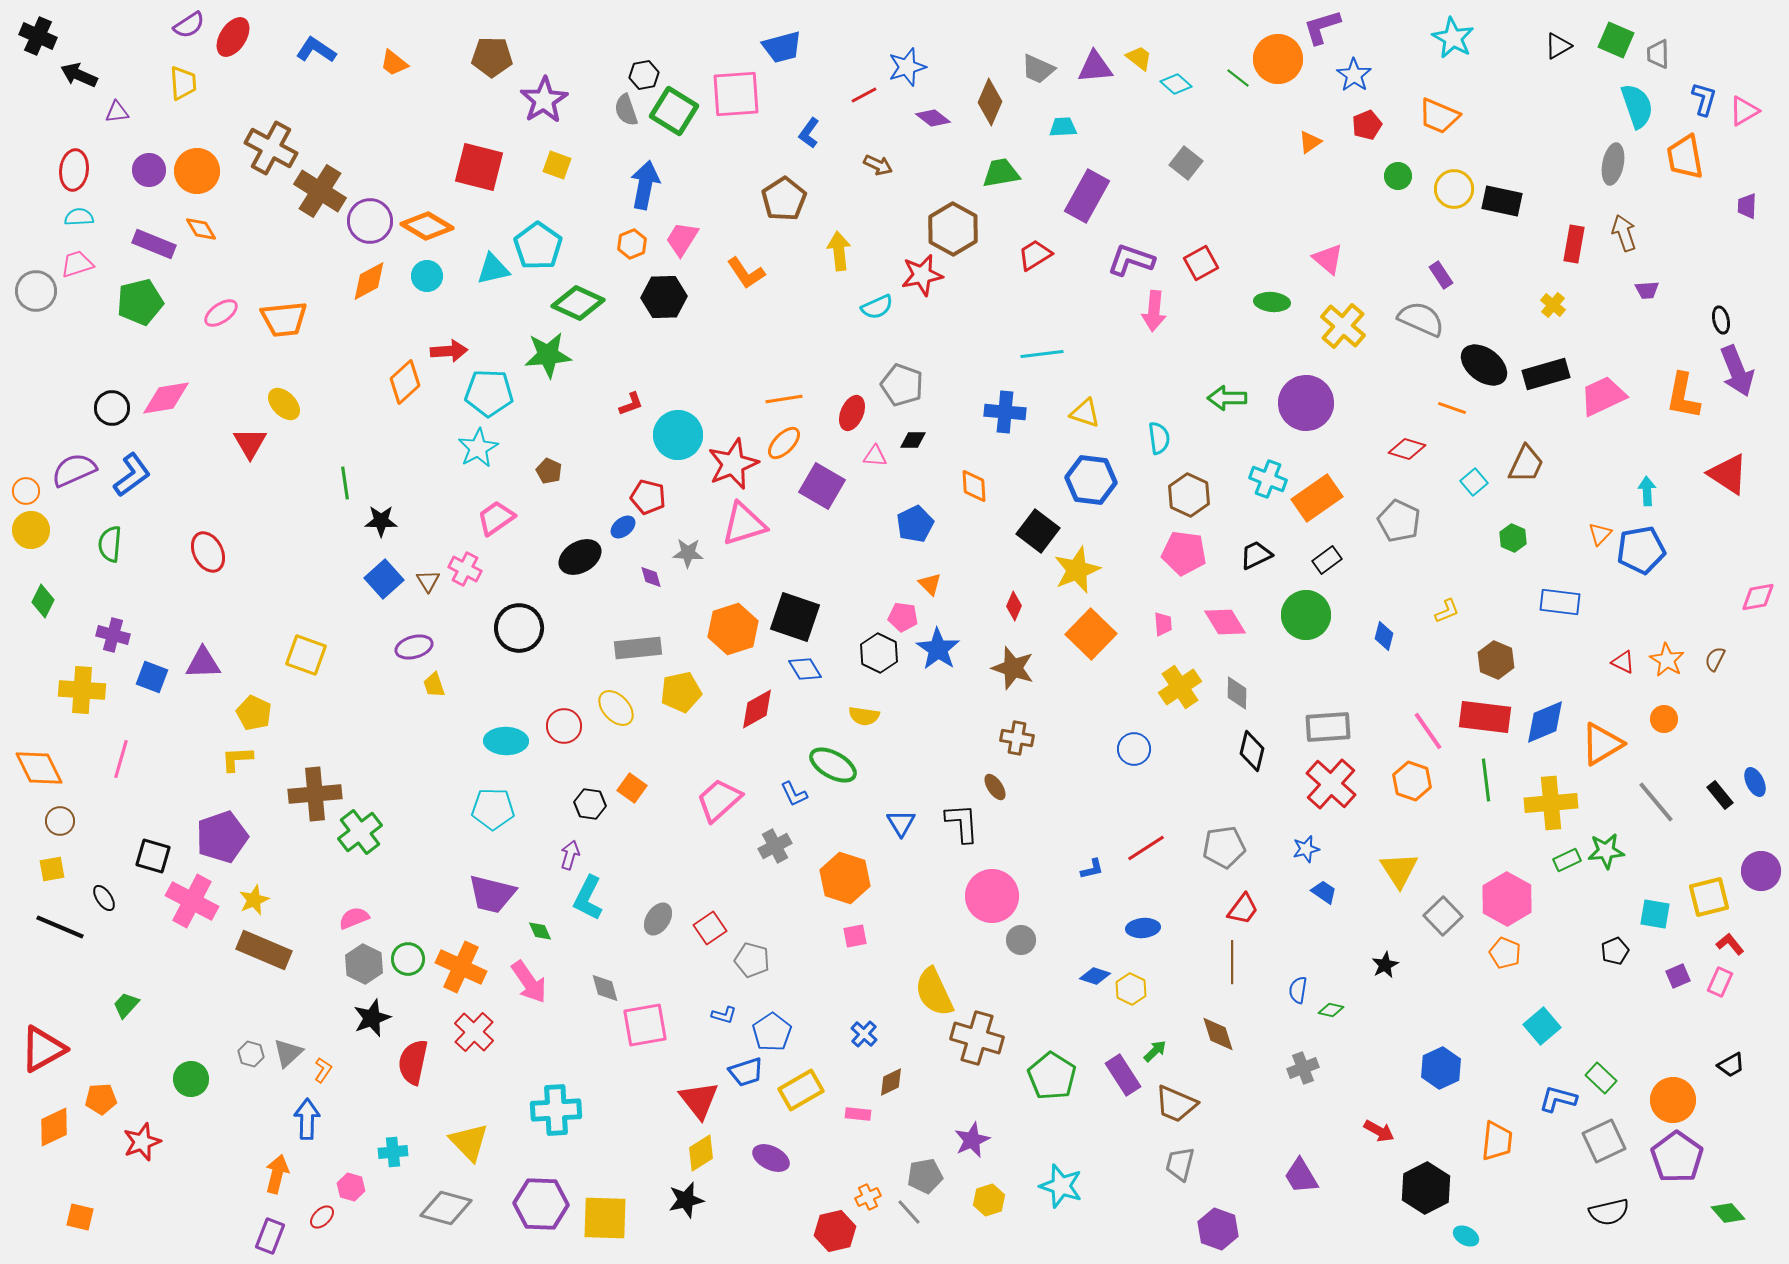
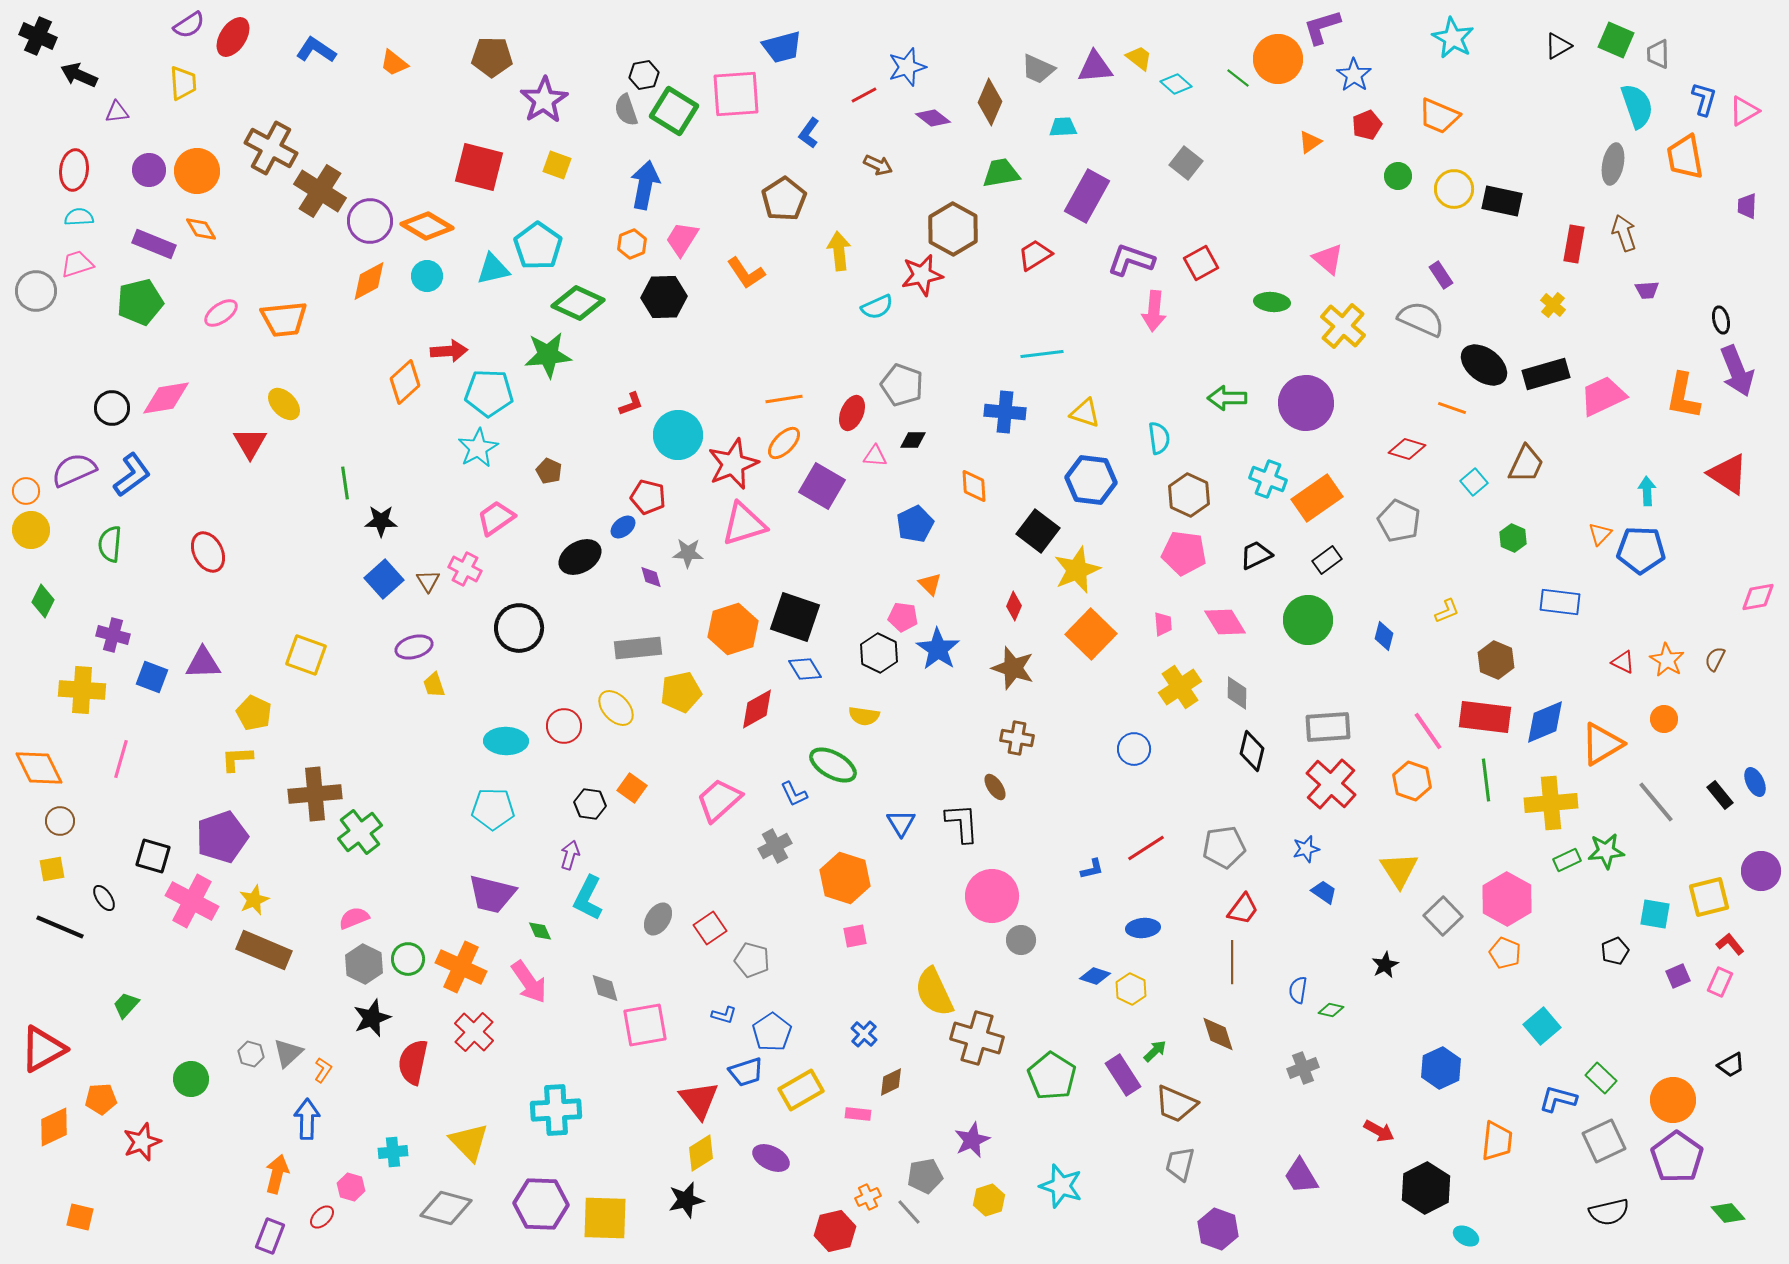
blue pentagon at (1641, 550): rotated 12 degrees clockwise
green circle at (1306, 615): moved 2 px right, 5 px down
